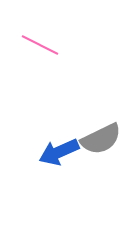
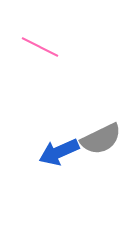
pink line: moved 2 px down
